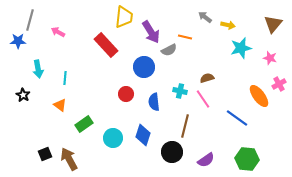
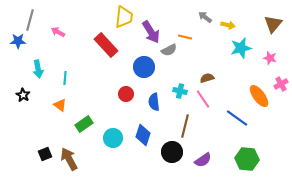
pink cross: moved 2 px right
purple semicircle: moved 3 px left
